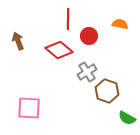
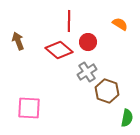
red line: moved 1 px right, 2 px down
orange semicircle: rotated 21 degrees clockwise
red circle: moved 1 px left, 6 px down
green semicircle: rotated 108 degrees counterclockwise
